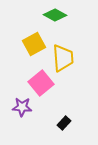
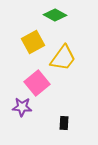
yellow square: moved 1 px left, 2 px up
yellow trapezoid: rotated 40 degrees clockwise
pink square: moved 4 px left
black rectangle: rotated 40 degrees counterclockwise
